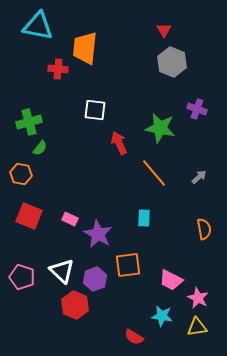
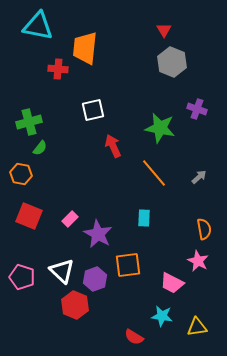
white square: moved 2 px left; rotated 20 degrees counterclockwise
red arrow: moved 6 px left, 3 px down
pink rectangle: rotated 70 degrees counterclockwise
pink trapezoid: moved 1 px right, 3 px down
pink star: moved 37 px up
